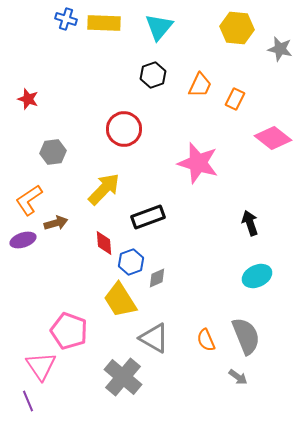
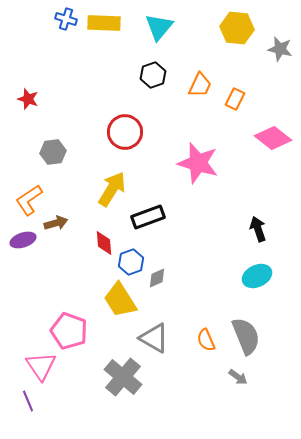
red circle: moved 1 px right, 3 px down
yellow arrow: moved 8 px right; rotated 12 degrees counterclockwise
black arrow: moved 8 px right, 6 px down
